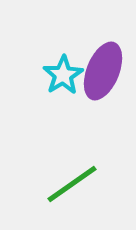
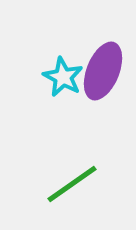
cyan star: moved 2 px down; rotated 12 degrees counterclockwise
